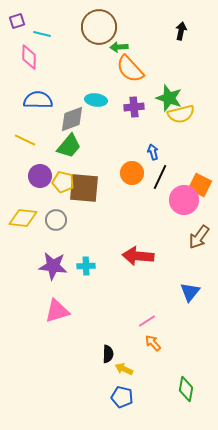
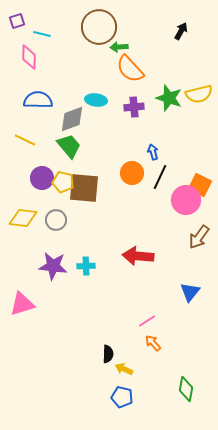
black arrow: rotated 18 degrees clockwise
yellow semicircle: moved 18 px right, 20 px up
green trapezoid: rotated 80 degrees counterclockwise
purple circle: moved 2 px right, 2 px down
pink circle: moved 2 px right
pink triangle: moved 35 px left, 7 px up
